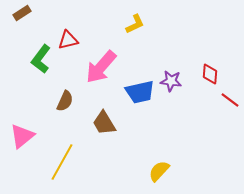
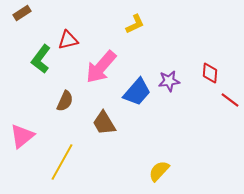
red diamond: moved 1 px up
purple star: moved 2 px left; rotated 15 degrees counterclockwise
blue trapezoid: moved 3 px left; rotated 36 degrees counterclockwise
